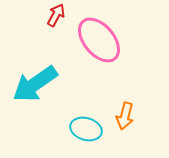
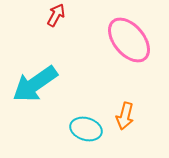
pink ellipse: moved 30 px right
